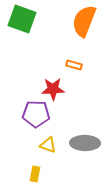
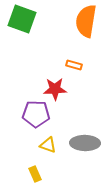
orange semicircle: moved 2 px right; rotated 12 degrees counterclockwise
red star: moved 2 px right
yellow rectangle: rotated 35 degrees counterclockwise
